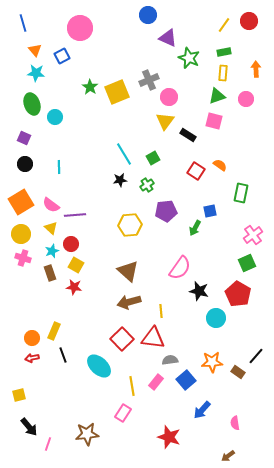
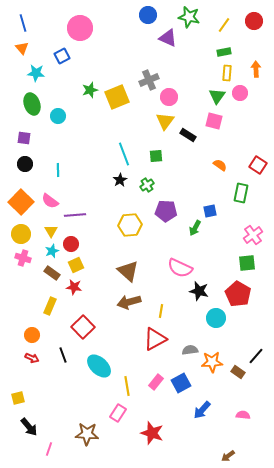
red circle at (249, 21): moved 5 px right
orange triangle at (35, 50): moved 13 px left, 2 px up
green star at (189, 58): moved 41 px up; rotated 10 degrees counterclockwise
yellow rectangle at (223, 73): moved 4 px right
green star at (90, 87): moved 3 px down; rotated 21 degrees clockwise
yellow square at (117, 92): moved 5 px down
green triangle at (217, 96): rotated 36 degrees counterclockwise
pink circle at (246, 99): moved 6 px left, 6 px up
cyan circle at (55, 117): moved 3 px right, 1 px up
purple square at (24, 138): rotated 16 degrees counterclockwise
cyan line at (124, 154): rotated 10 degrees clockwise
green square at (153, 158): moved 3 px right, 2 px up; rotated 24 degrees clockwise
cyan line at (59, 167): moved 1 px left, 3 px down
red square at (196, 171): moved 62 px right, 6 px up
black star at (120, 180): rotated 24 degrees counterclockwise
orange square at (21, 202): rotated 15 degrees counterclockwise
pink semicircle at (51, 205): moved 1 px left, 4 px up
purple pentagon at (166, 211): rotated 10 degrees clockwise
yellow triangle at (51, 228): moved 3 px down; rotated 16 degrees clockwise
green square at (247, 263): rotated 18 degrees clockwise
yellow square at (76, 265): rotated 35 degrees clockwise
pink semicircle at (180, 268): rotated 80 degrees clockwise
brown rectangle at (50, 273): moved 2 px right; rotated 35 degrees counterclockwise
yellow line at (161, 311): rotated 16 degrees clockwise
yellow rectangle at (54, 331): moved 4 px left, 25 px up
orange circle at (32, 338): moved 3 px up
red triangle at (153, 338): moved 2 px right, 1 px down; rotated 35 degrees counterclockwise
red square at (122, 339): moved 39 px left, 12 px up
red arrow at (32, 358): rotated 144 degrees counterclockwise
gray semicircle at (170, 360): moved 20 px right, 10 px up
blue square at (186, 380): moved 5 px left, 3 px down; rotated 12 degrees clockwise
yellow line at (132, 386): moved 5 px left
yellow square at (19, 395): moved 1 px left, 3 px down
pink rectangle at (123, 413): moved 5 px left
pink semicircle at (235, 423): moved 8 px right, 8 px up; rotated 104 degrees clockwise
brown star at (87, 434): rotated 10 degrees clockwise
red star at (169, 437): moved 17 px left, 4 px up
pink line at (48, 444): moved 1 px right, 5 px down
